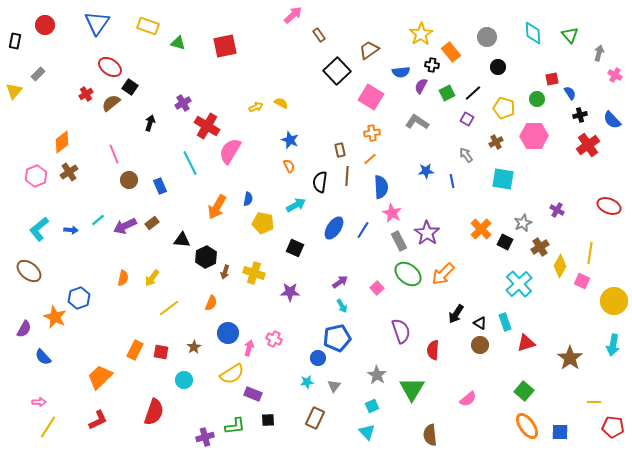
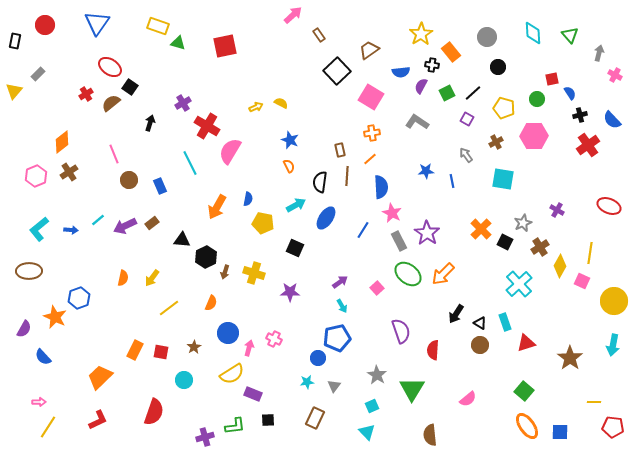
yellow rectangle at (148, 26): moved 10 px right
blue ellipse at (334, 228): moved 8 px left, 10 px up
brown ellipse at (29, 271): rotated 40 degrees counterclockwise
